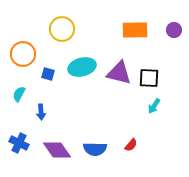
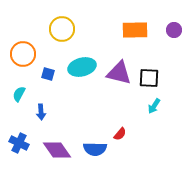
red semicircle: moved 11 px left, 11 px up
